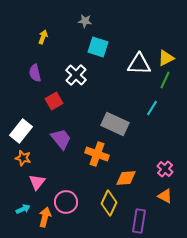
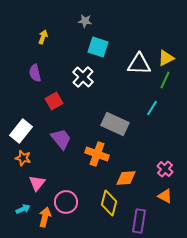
white cross: moved 7 px right, 2 px down
pink triangle: moved 1 px down
yellow diamond: rotated 10 degrees counterclockwise
